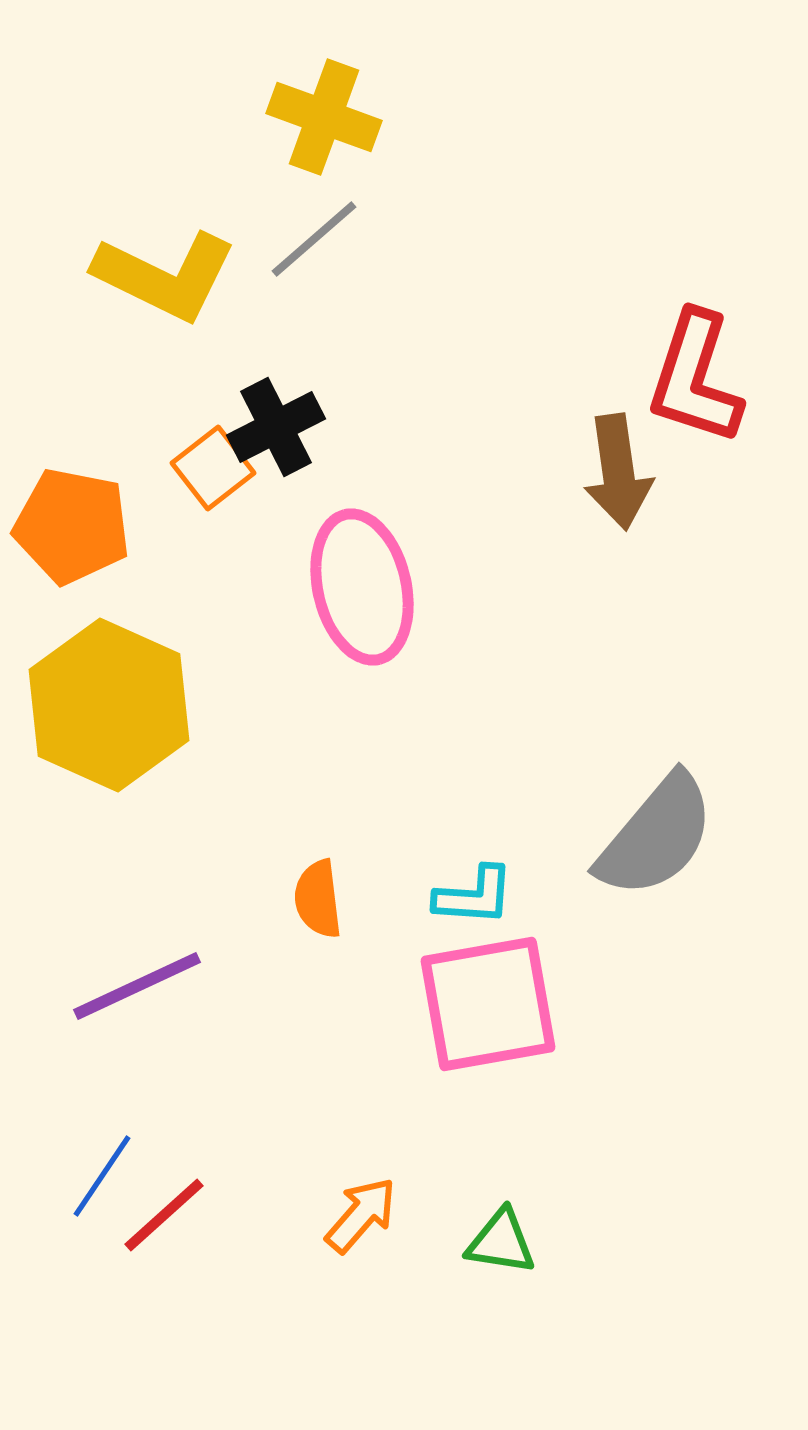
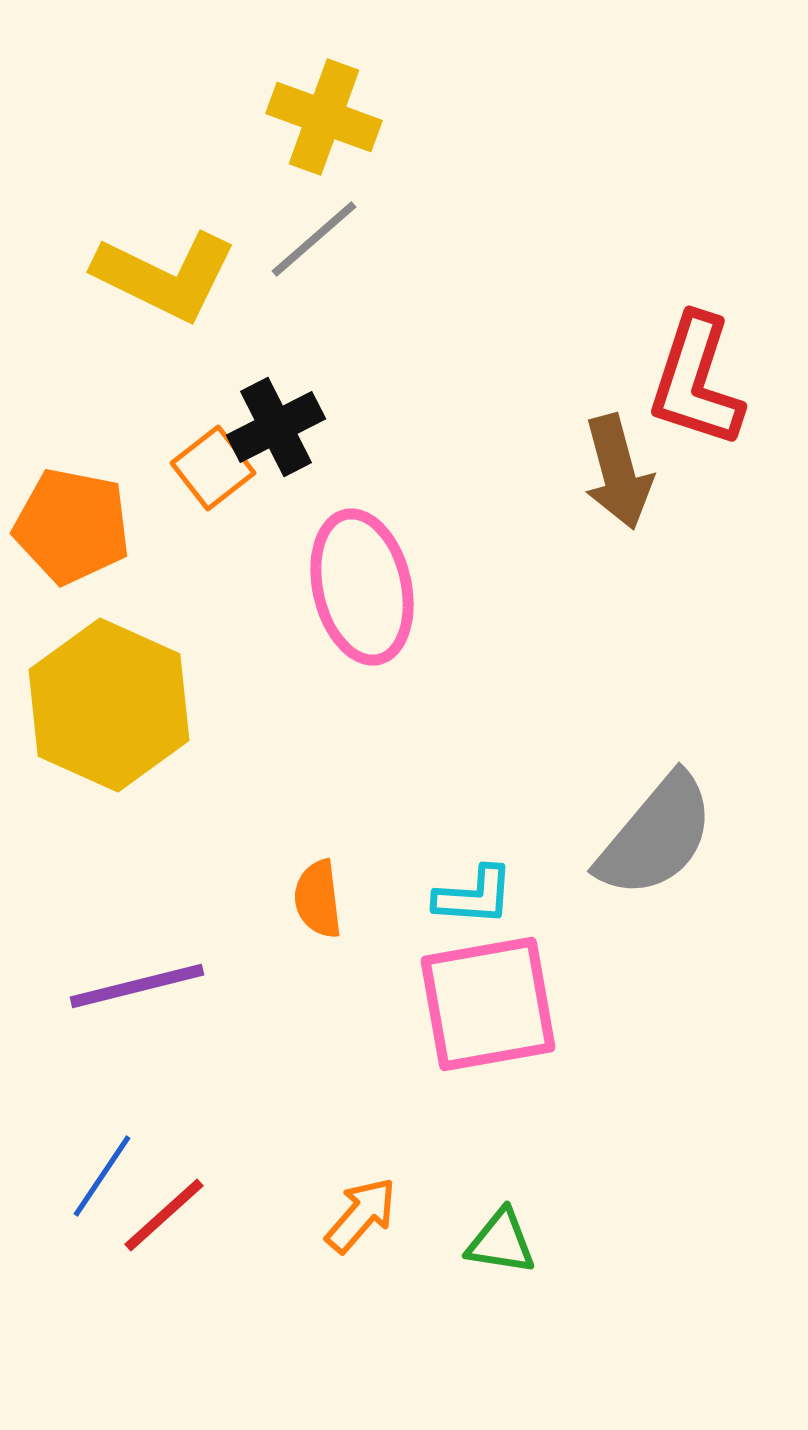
red L-shape: moved 1 px right, 3 px down
brown arrow: rotated 7 degrees counterclockwise
purple line: rotated 11 degrees clockwise
